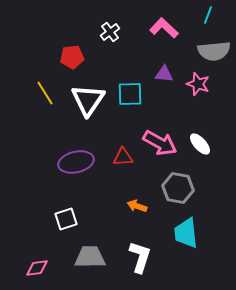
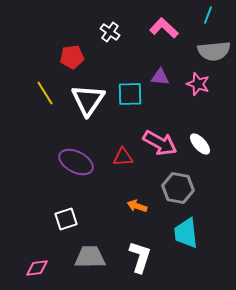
white cross: rotated 18 degrees counterclockwise
purple triangle: moved 4 px left, 3 px down
purple ellipse: rotated 40 degrees clockwise
